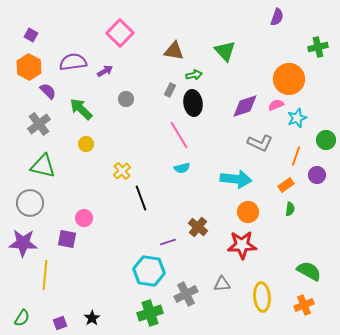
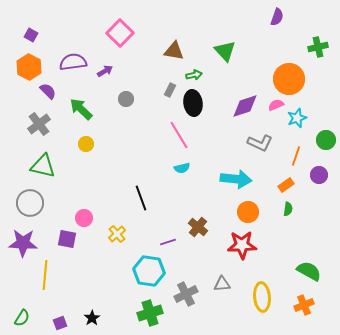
yellow cross at (122, 171): moved 5 px left, 63 px down
purple circle at (317, 175): moved 2 px right
green semicircle at (290, 209): moved 2 px left
